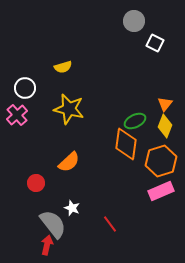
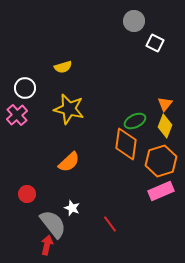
red circle: moved 9 px left, 11 px down
